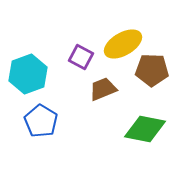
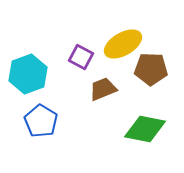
brown pentagon: moved 1 px left, 1 px up
